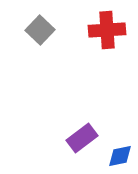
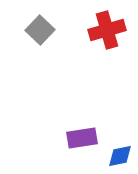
red cross: rotated 12 degrees counterclockwise
purple rectangle: rotated 28 degrees clockwise
